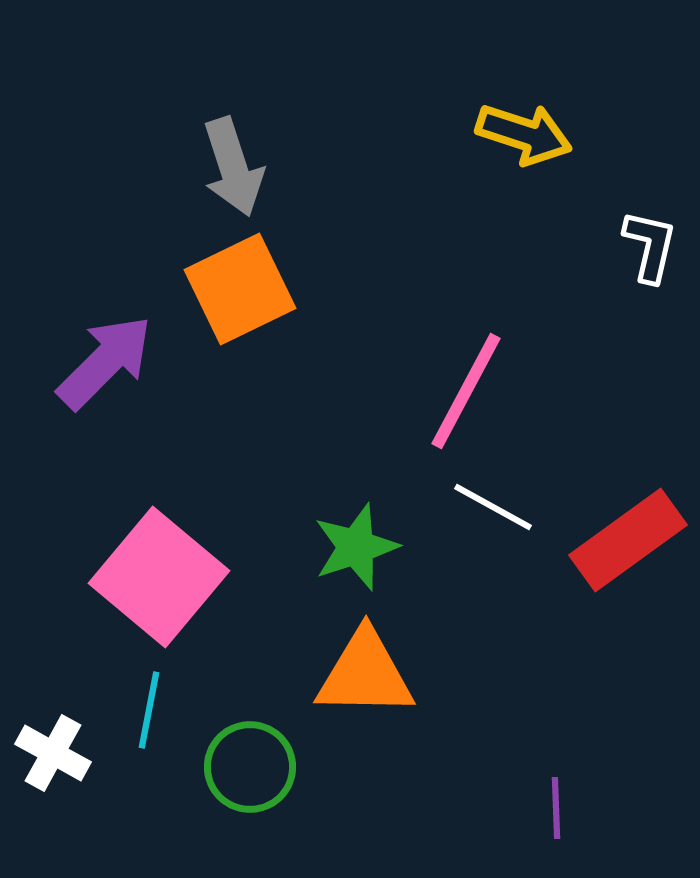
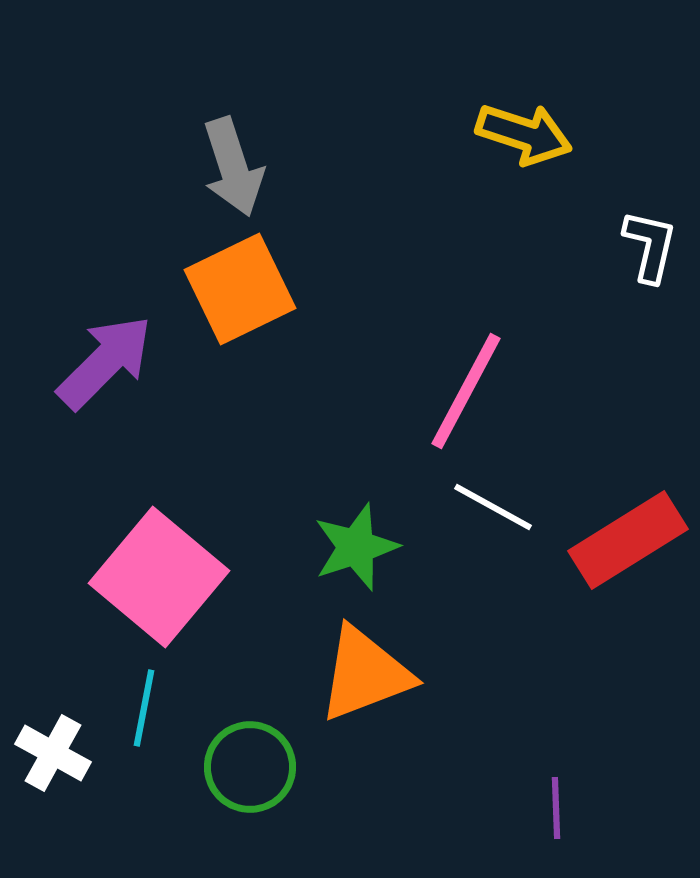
red rectangle: rotated 4 degrees clockwise
orange triangle: rotated 22 degrees counterclockwise
cyan line: moved 5 px left, 2 px up
